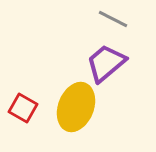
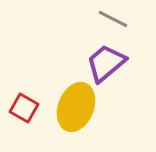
red square: moved 1 px right
